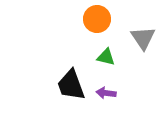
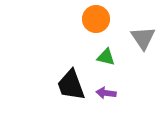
orange circle: moved 1 px left
